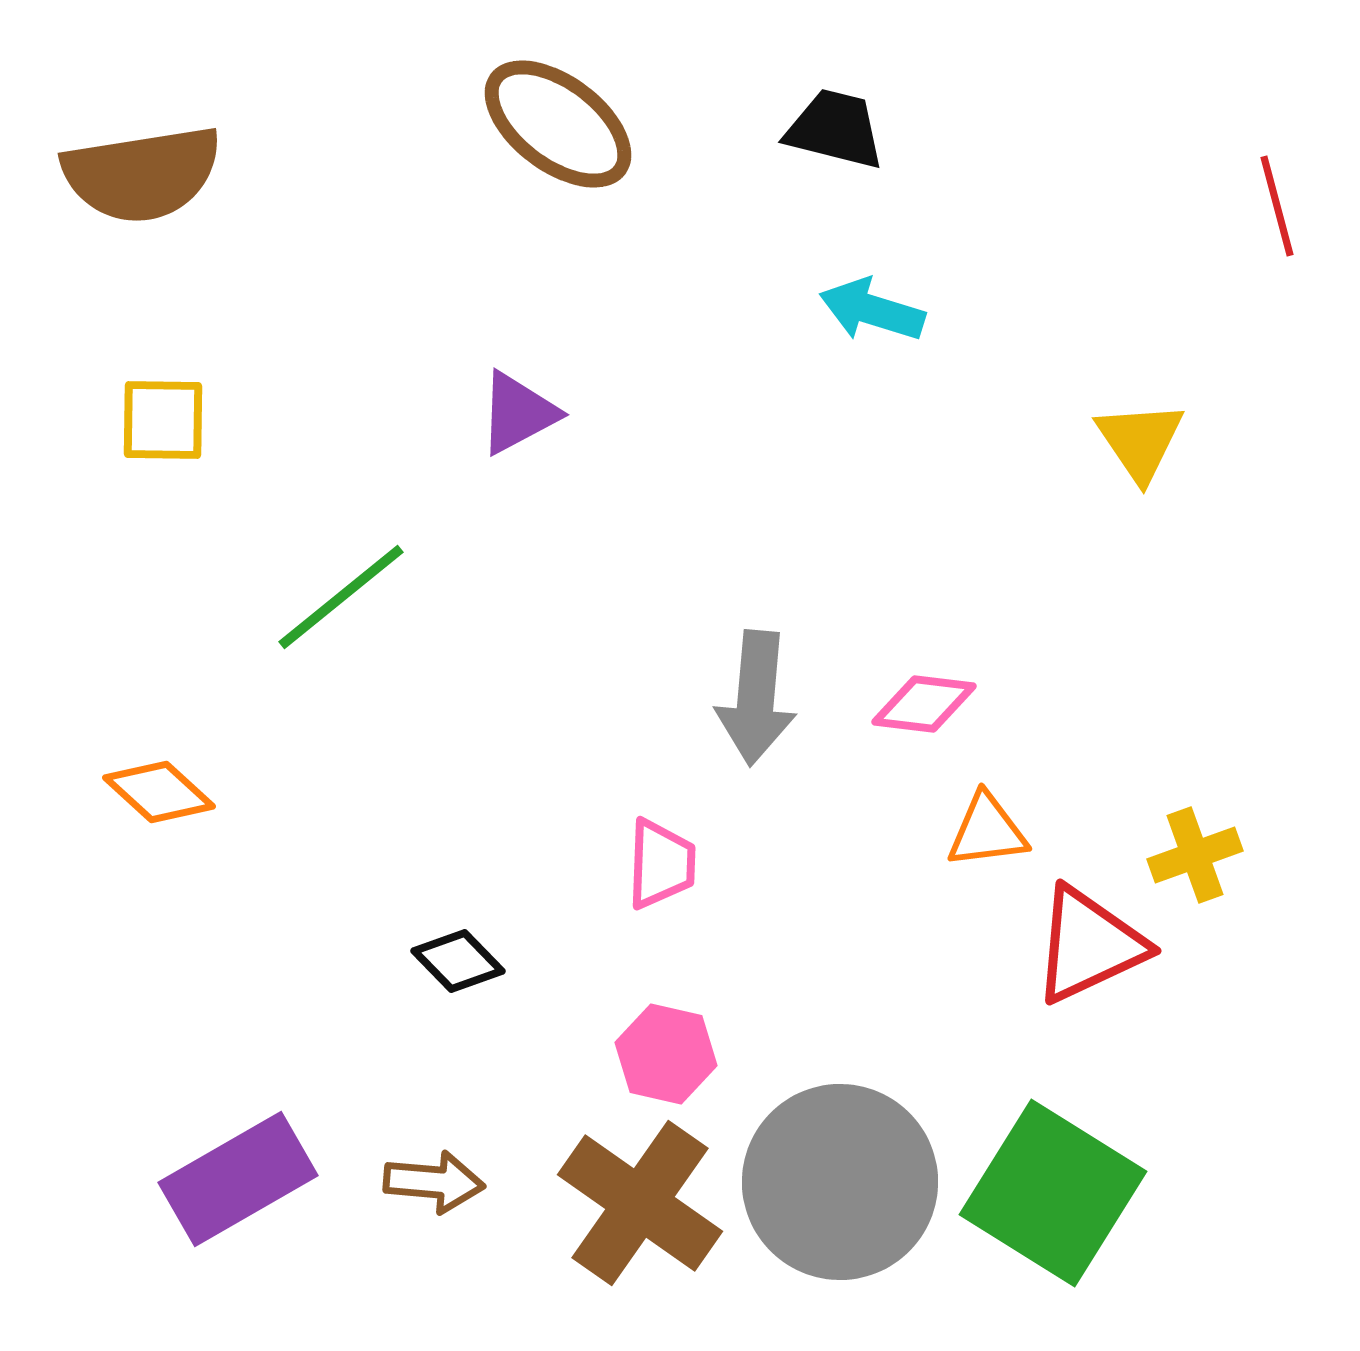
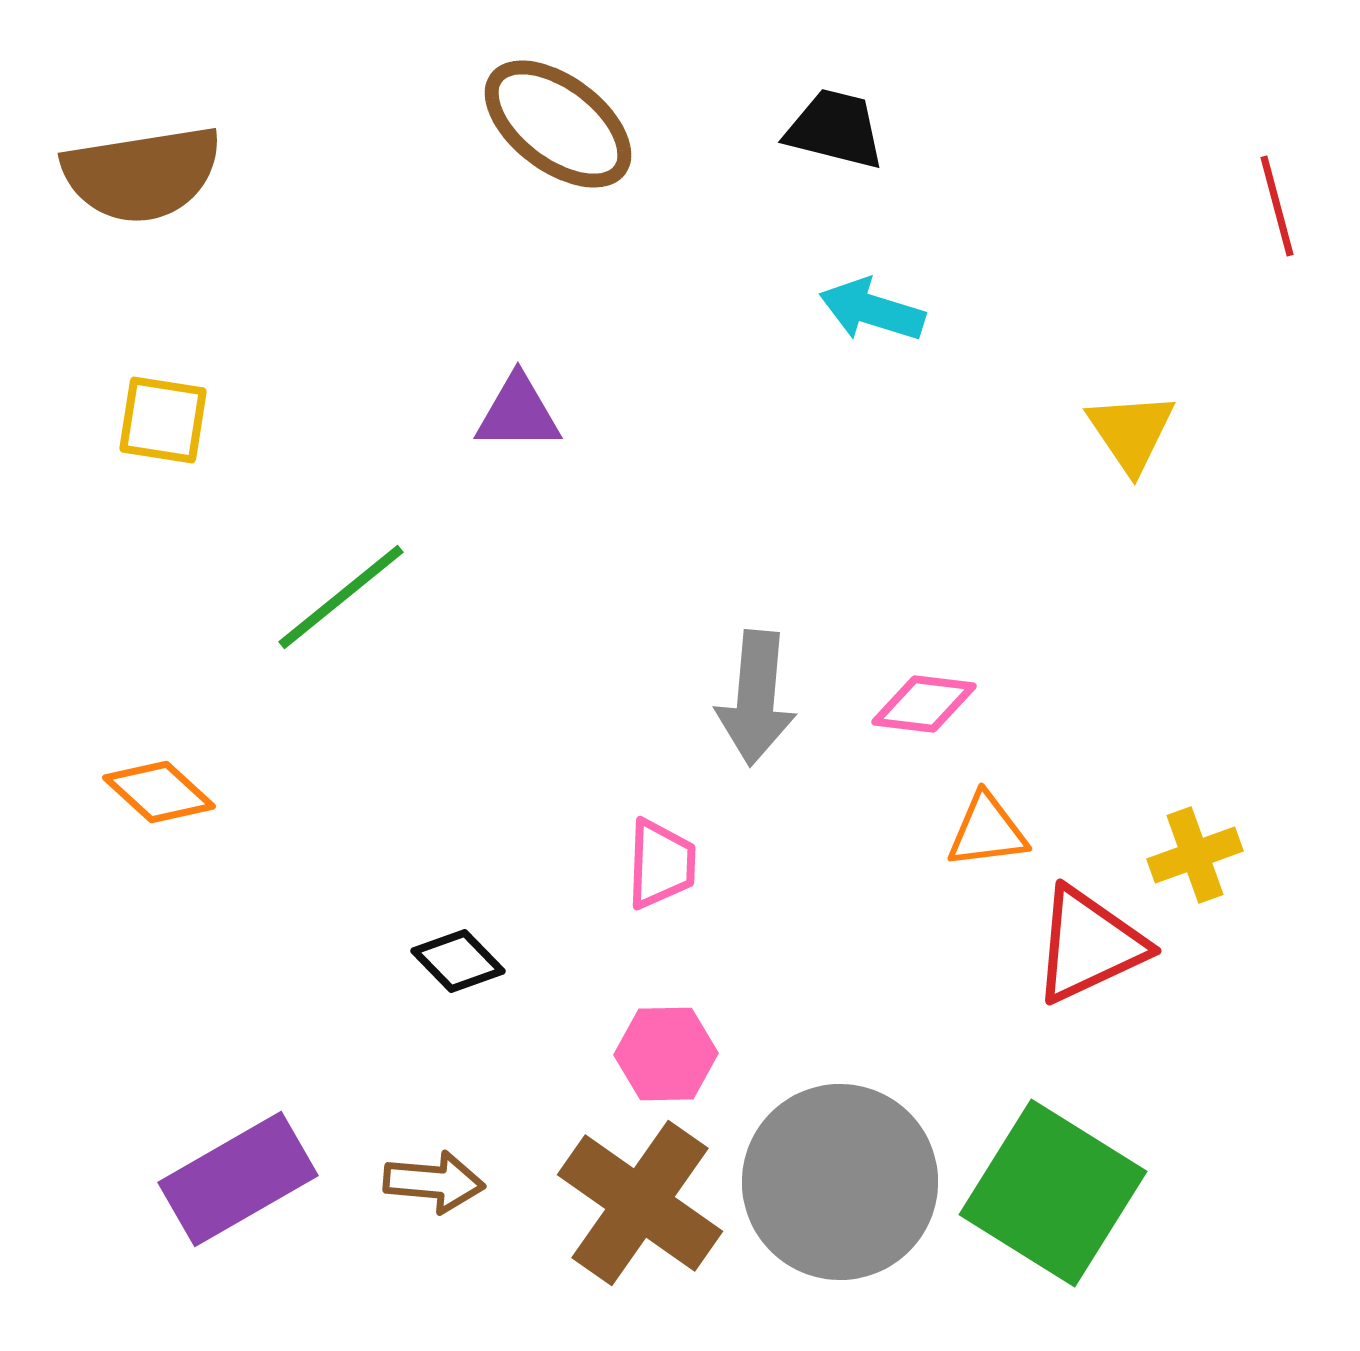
purple triangle: rotated 28 degrees clockwise
yellow square: rotated 8 degrees clockwise
yellow triangle: moved 9 px left, 9 px up
pink hexagon: rotated 14 degrees counterclockwise
